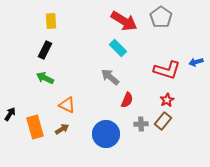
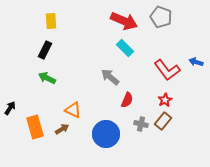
gray pentagon: rotated 15 degrees counterclockwise
red arrow: rotated 8 degrees counterclockwise
cyan rectangle: moved 7 px right
blue arrow: rotated 32 degrees clockwise
red L-shape: rotated 36 degrees clockwise
green arrow: moved 2 px right
red star: moved 2 px left
orange triangle: moved 6 px right, 5 px down
black arrow: moved 6 px up
gray cross: rotated 16 degrees clockwise
